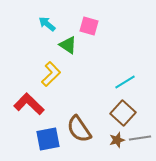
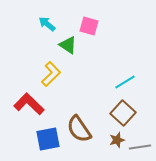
gray line: moved 9 px down
